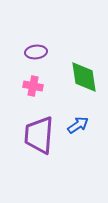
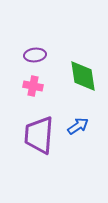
purple ellipse: moved 1 px left, 3 px down
green diamond: moved 1 px left, 1 px up
blue arrow: moved 1 px down
